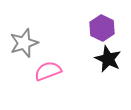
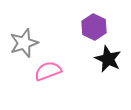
purple hexagon: moved 8 px left, 1 px up
